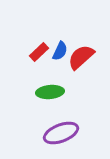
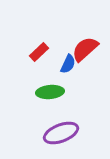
blue semicircle: moved 8 px right, 13 px down
red semicircle: moved 4 px right, 8 px up
